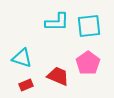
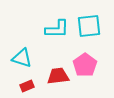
cyan L-shape: moved 7 px down
pink pentagon: moved 3 px left, 2 px down
red trapezoid: rotated 30 degrees counterclockwise
red rectangle: moved 1 px right, 1 px down
